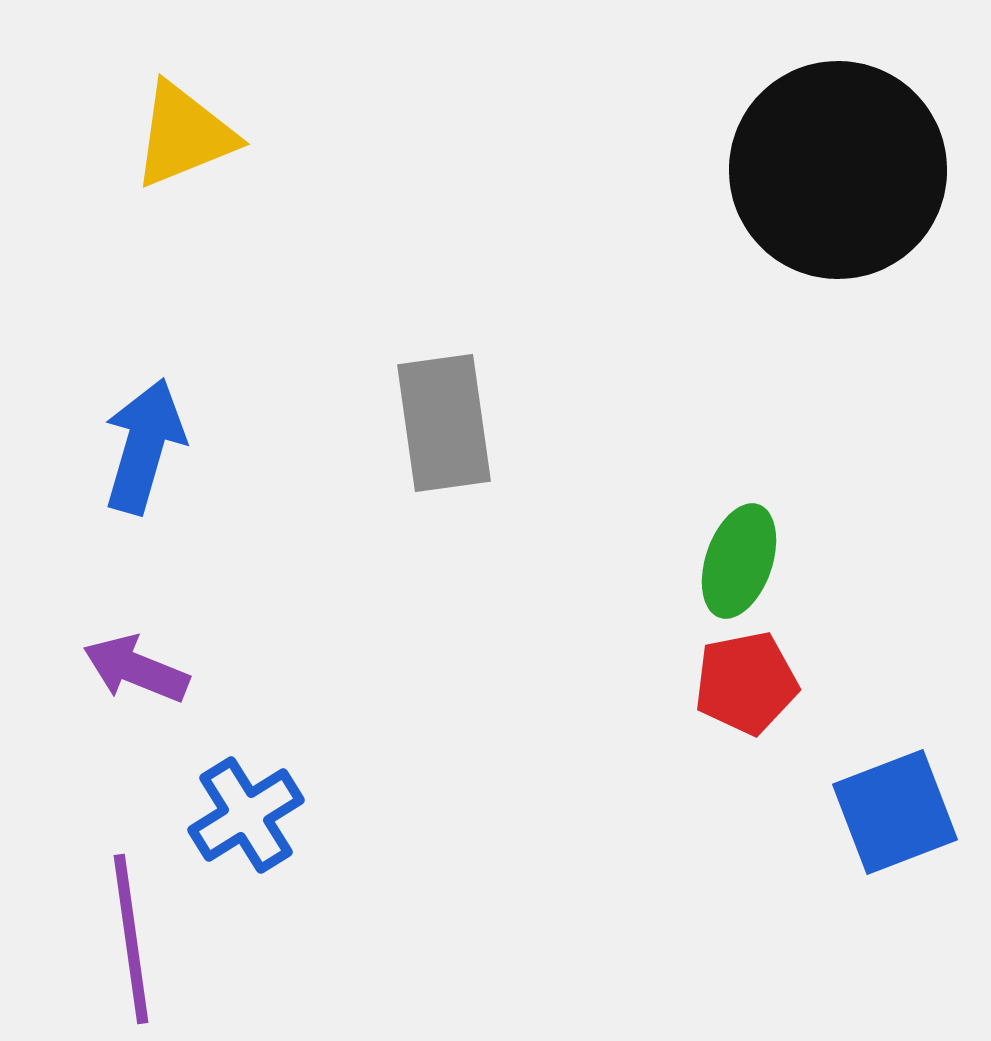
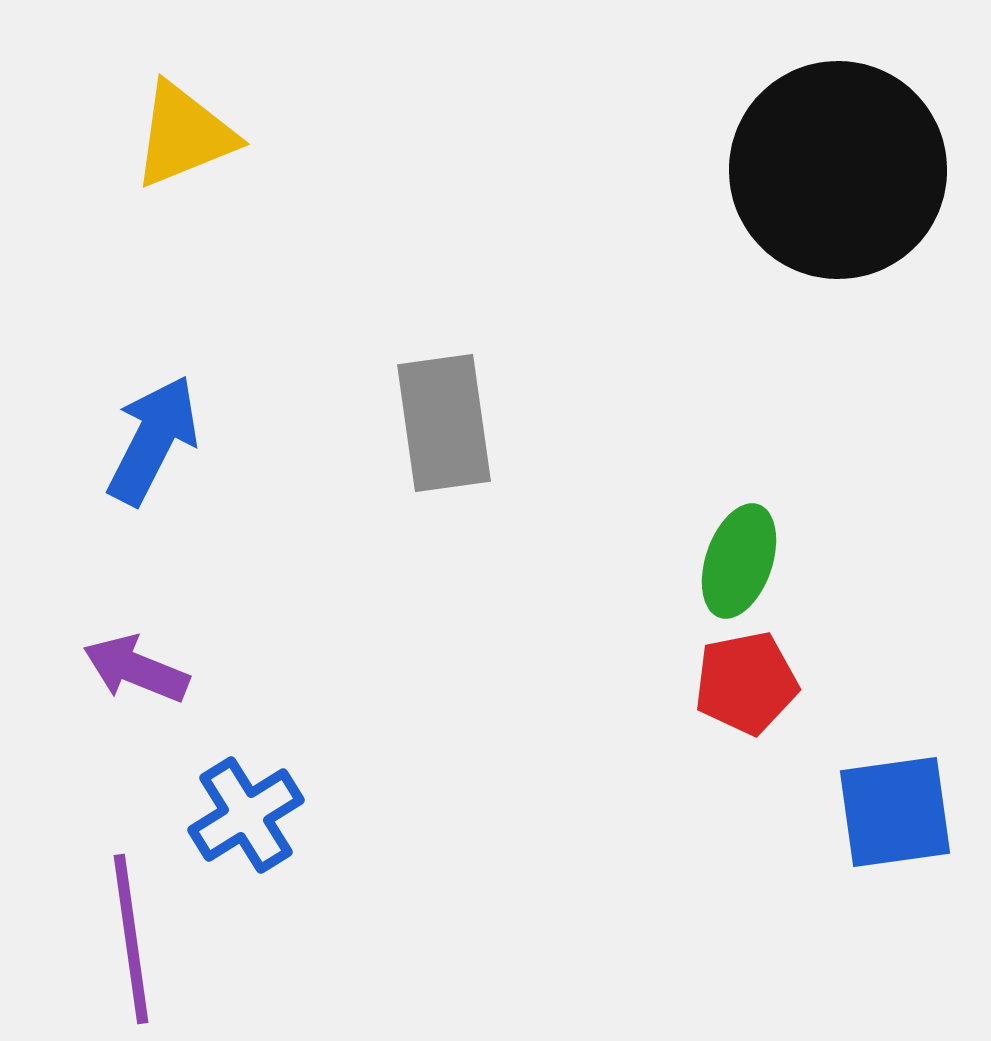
blue arrow: moved 9 px right, 6 px up; rotated 11 degrees clockwise
blue square: rotated 13 degrees clockwise
